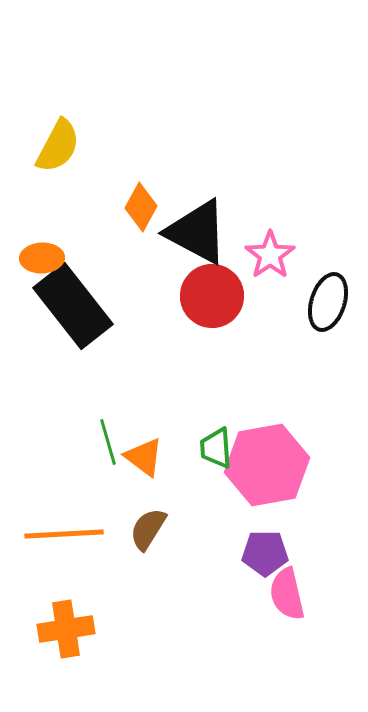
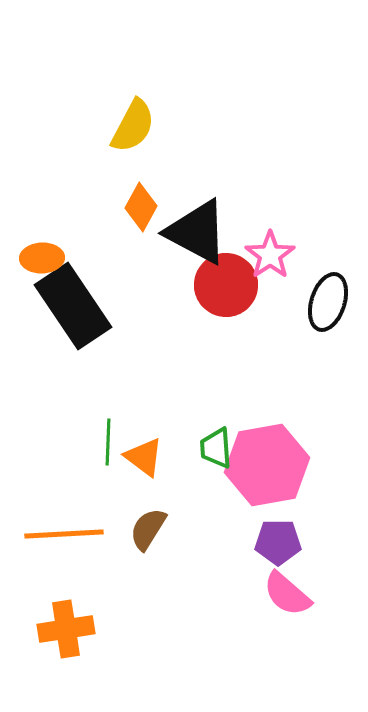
yellow semicircle: moved 75 px right, 20 px up
red circle: moved 14 px right, 11 px up
black rectangle: rotated 4 degrees clockwise
green line: rotated 18 degrees clockwise
purple pentagon: moved 13 px right, 11 px up
pink semicircle: rotated 36 degrees counterclockwise
